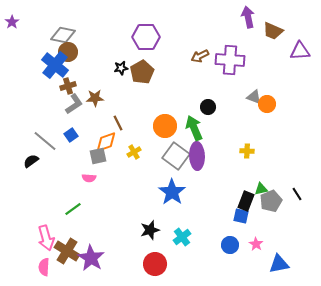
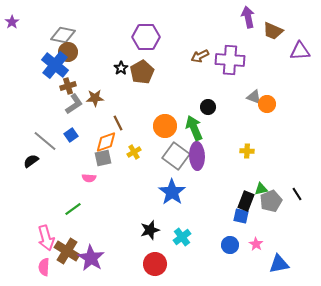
black star at (121, 68): rotated 24 degrees counterclockwise
gray square at (98, 156): moved 5 px right, 2 px down
